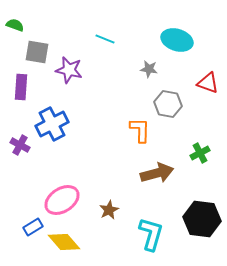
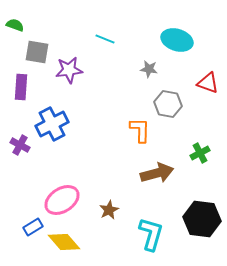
purple star: rotated 20 degrees counterclockwise
